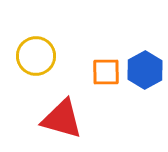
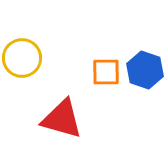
yellow circle: moved 14 px left, 2 px down
blue hexagon: rotated 12 degrees counterclockwise
